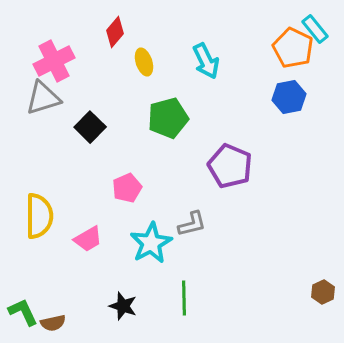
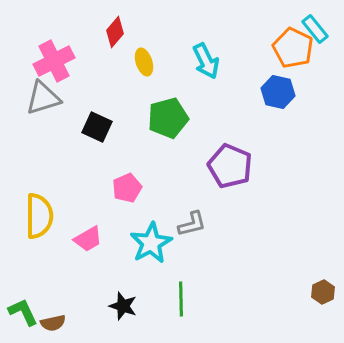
blue hexagon: moved 11 px left, 5 px up; rotated 24 degrees clockwise
black square: moved 7 px right; rotated 20 degrees counterclockwise
green line: moved 3 px left, 1 px down
